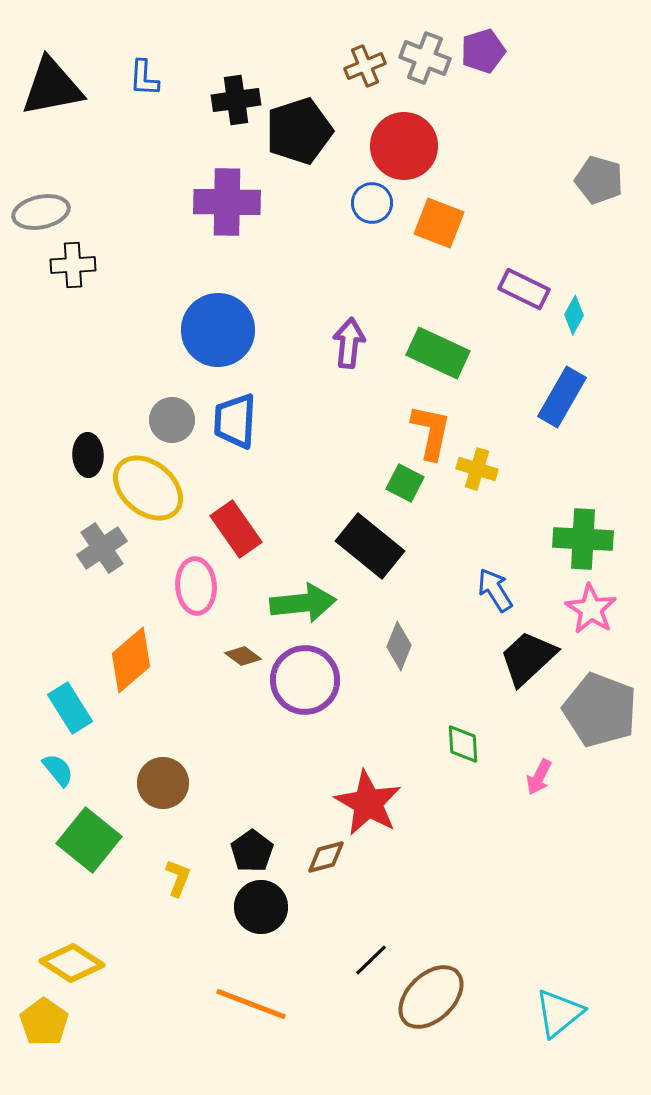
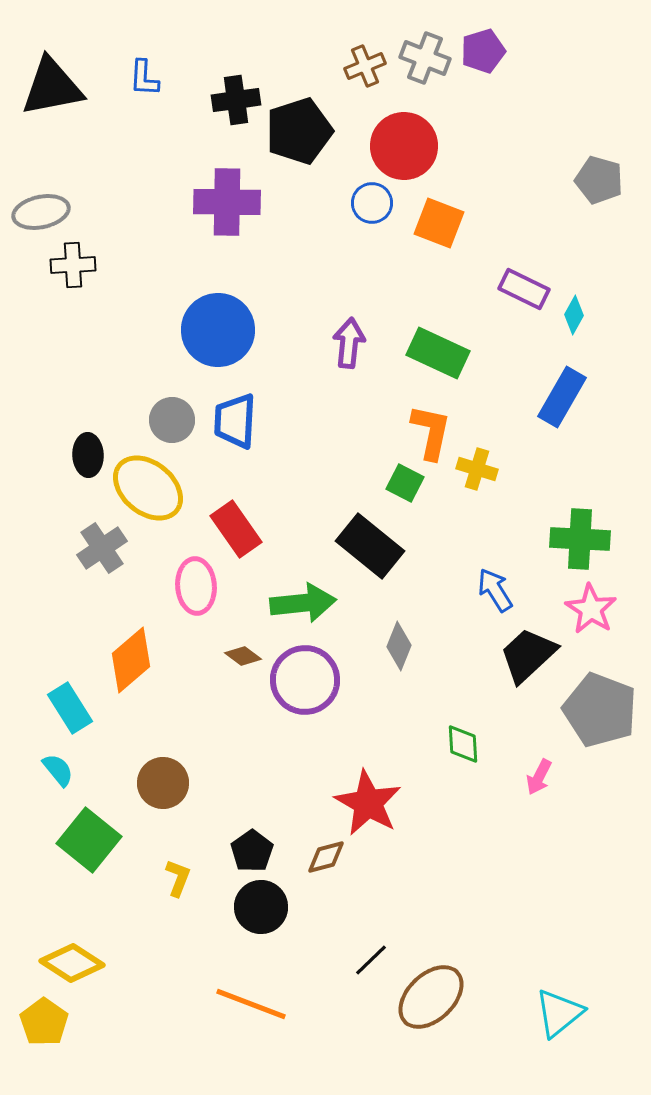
green cross at (583, 539): moved 3 px left
black trapezoid at (528, 658): moved 3 px up
